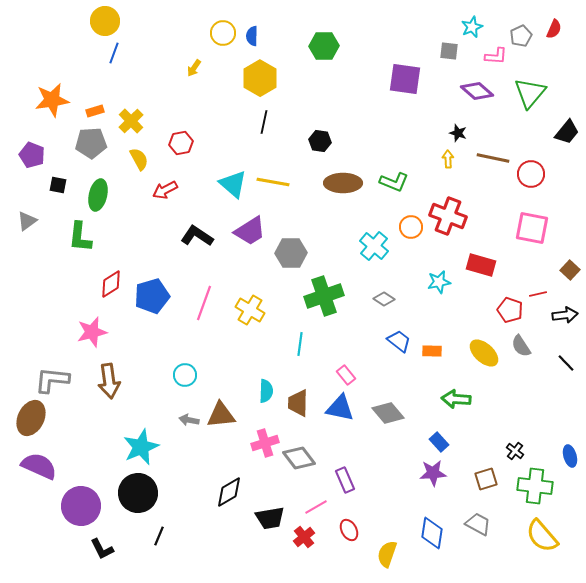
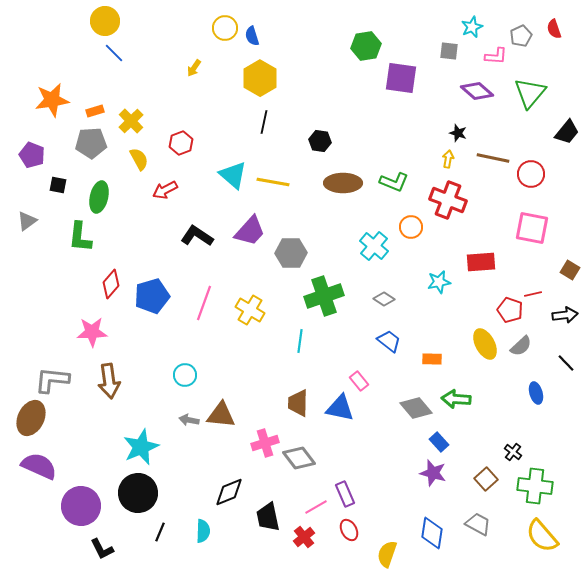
red semicircle at (554, 29): rotated 138 degrees clockwise
yellow circle at (223, 33): moved 2 px right, 5 px up
blue semicircle at (252, 36): rotated 18 degrees counterclockwise
green hexagon at (324, 46): moved 42 px right; rotated 8 degrees counterclockwise
blue line at (114, 53): rotated 65 degrees counterclockwise
purple square at (405, 79): moved 4 px left, 1 px up
red hexagon at (181, 143): rotated 10 degrees counterclockwise
yellow arrow at (448, 159): rotated 12 degrees clockwise
cyan triangle at (233, 184): moved 9 px up
green ellipse at (98, 195): moved 1 px right, 2 px down
red cross at (448, 216): moved 16 px up
purple trapezoid at (250, 231): rotated 16 degrees counterclockwise
red rectangle at (481, 265): moved 3 px up; rotated 20 degrees counterclockwise
brown square at (570, 270): rotated 12 degrees counterclockwise
red diamond at (111, 284): rotated 16 degrees counterclockwise
red line at (538, 294): moved 5 px left
pink star at (92, 332): rotated 12 degrees clockwise
blue trapezoid at (399, 341): moved 10 px left
cyan line at (300, 344): moved 3 px up
gray semicircle at (521, 346): rotated 100 degrees counterclockwise
orange rectangle at (432, 351): moved 8 px down
yellow ellipse at (484, 353): moved 1 px right, 9 px up; rotated 20 degrees clockwise
pink rectangle at (346, 375): moved 13 px right, 6 px down
cyan semicircle at (266, 391): moved 63 px left, 140 px down
gray diamond at (388, 413): moved 28 px right, 5 px up
brown triangle at (221, 415): rotated 12 degrees clockwise
black cross at (515, 451): moved 2 px left, 1 px down
blue ellipse at (570, 456): moved 34 px left, 63 px up
purple star at (433, 473): rotated 20 degrees clockwise
brown square at (486, 479): rotated 25 degrees counterclockwise
purple rectangle at (345, 480): moved 14 px down
black diamond at (229, 492): rotated 8 degrees clockwise
black trapezoid at (270, 518): moved 2 px left, 1 px up; rotated 88 degrees clockwise
black line at (159, 536): moved 1 px right, 4 px up
